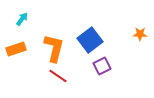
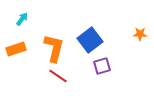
purple square: rotated 12 degrees clockwise
